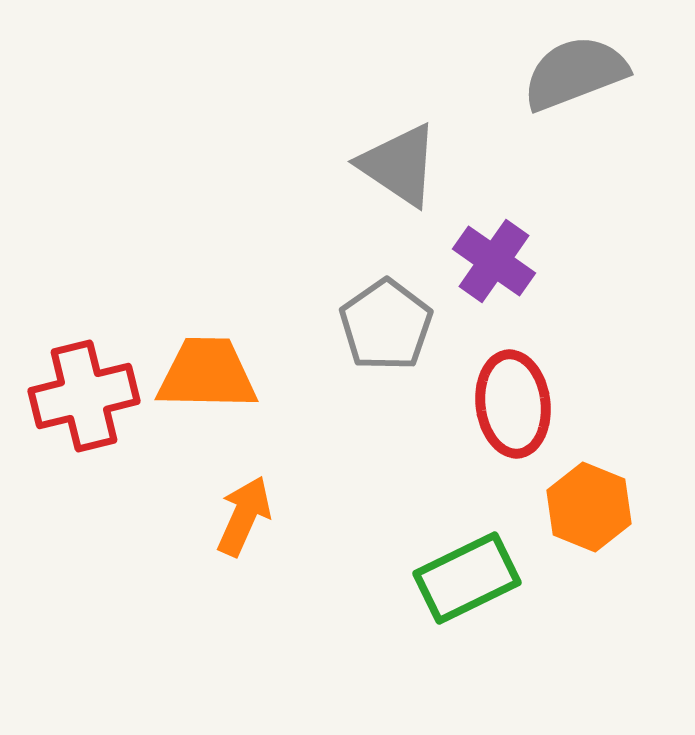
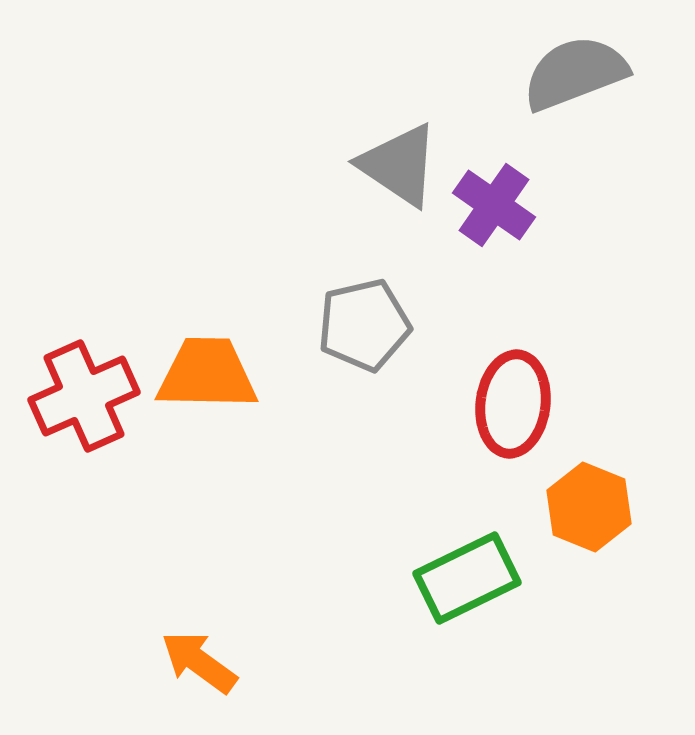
purple cross: moved 56 px up
gray pentagon: moved 22 px left; rotated 22 degrees clockwise
red cross: rotated 10 degrees counterclockwise
red ellipse: rotated 14 degrees clockwise
orange arrow: moved 45 px left, 146 px down; rotated 78 degrees counterclockwise
